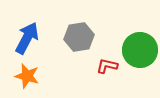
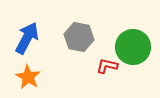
gray hexagon: rotated 20 degrees clockwise
green circle: moved 7 px left, 3 px up
orange star: moved 1 px right, 1 px down; rotated 15 degrees clockwise
